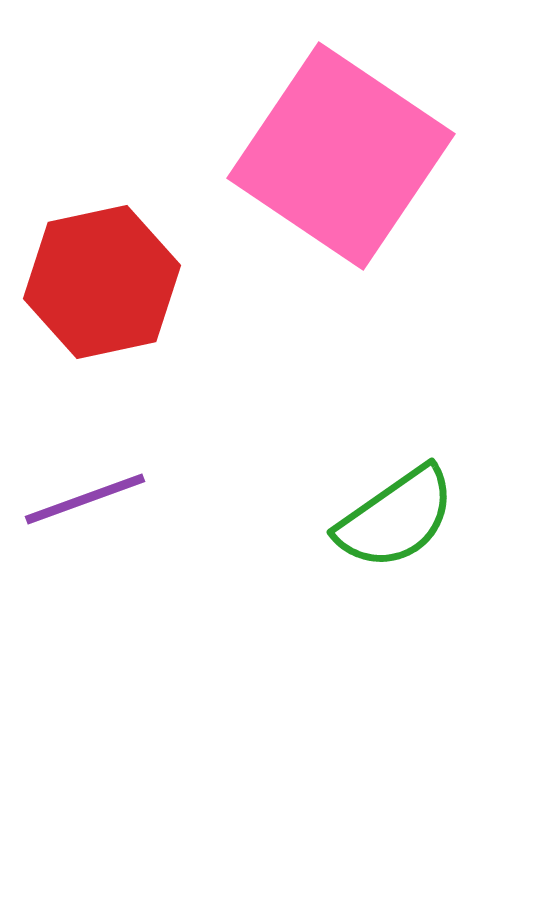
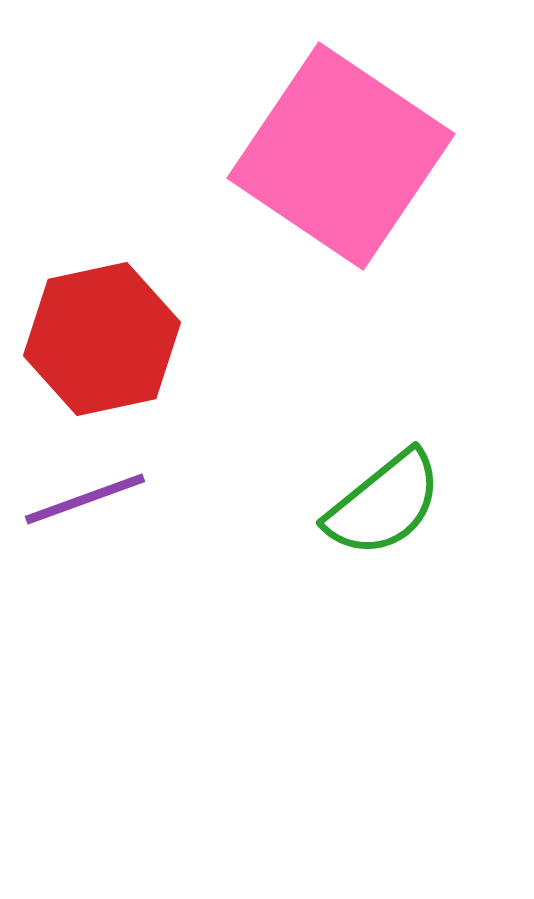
red hexagon: moved 57 px down
green semicircle: moved 12 px left, 14 px up; rotated 4 degrees counterclockwise
